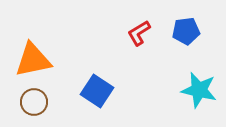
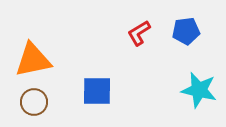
blue square: rotated 32 degrees counterclockwise
